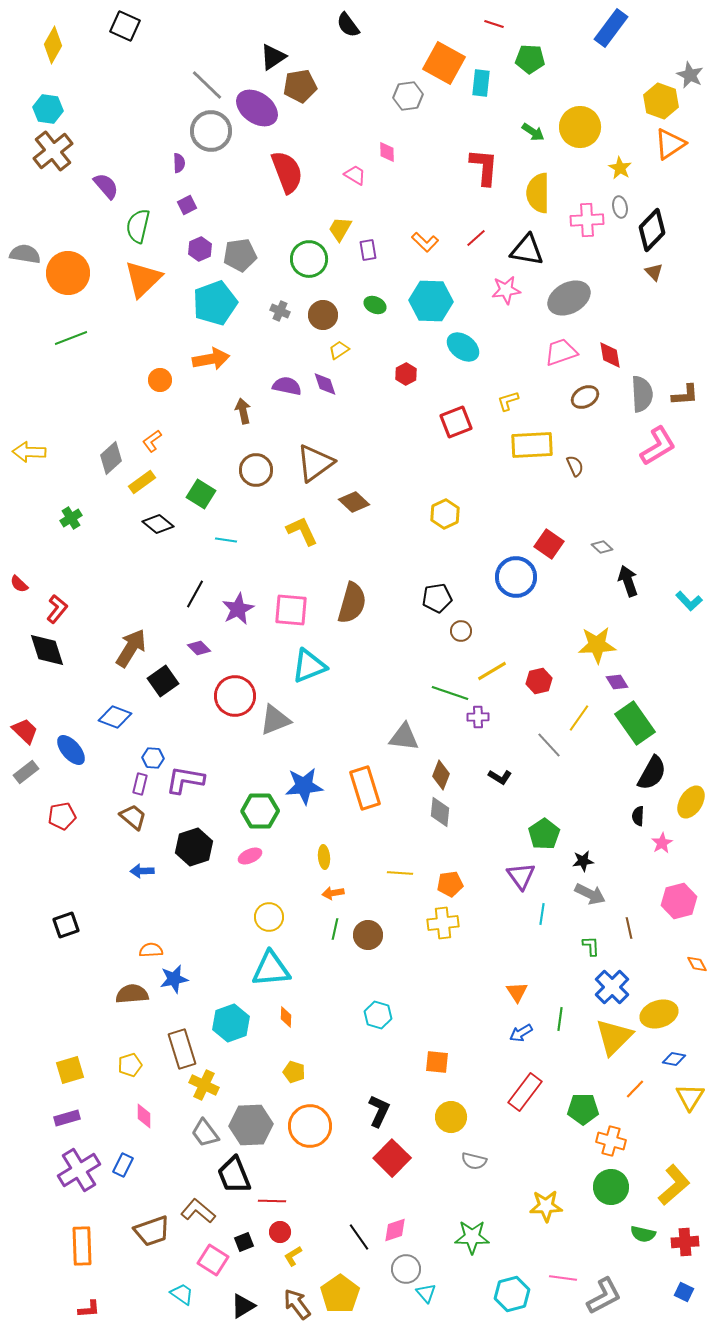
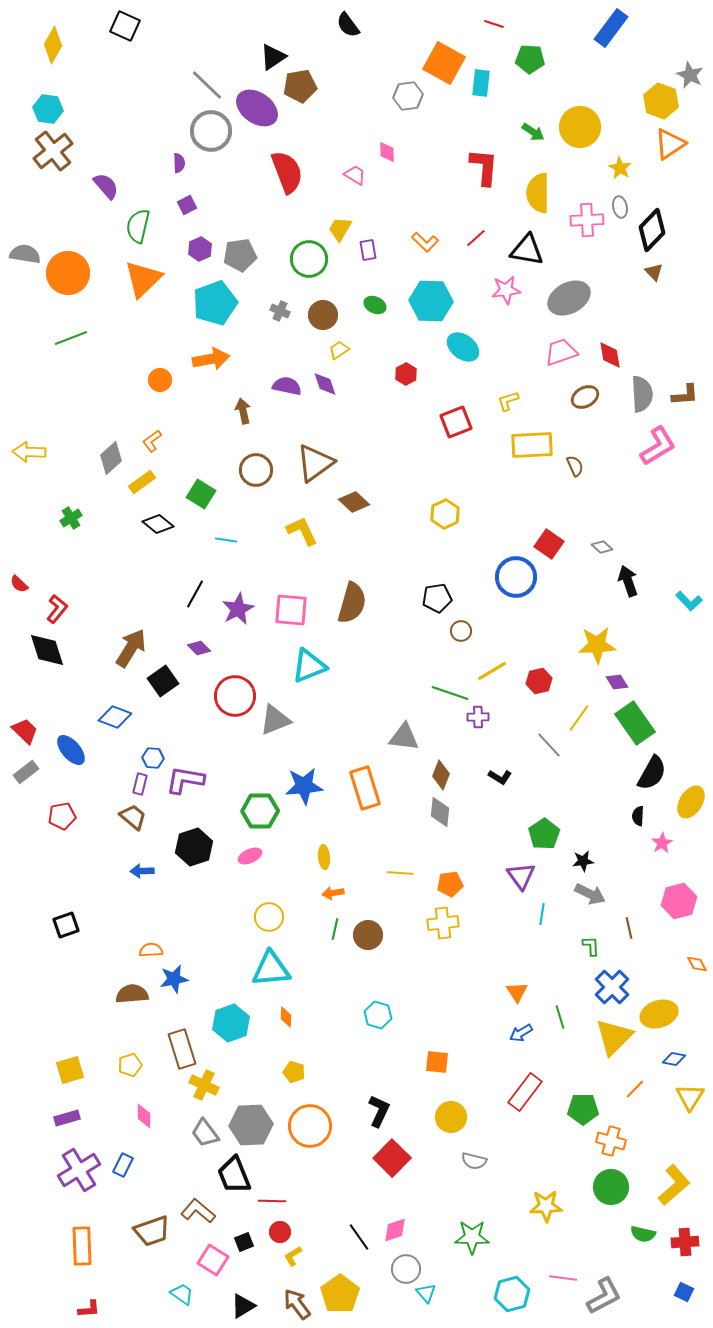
green line at (560, 1019): moved 2 px up; rotated 25 degrees counterclockwise
